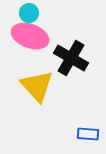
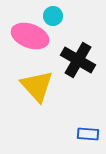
cyan circle: moved 24 px right, 3 px down
black cross: moved 7 px right, 2 px down
